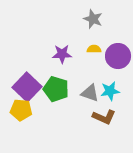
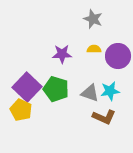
yellow pentagon: rotated 20 degrees clockwise
